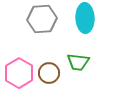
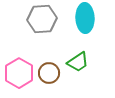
green trapezoid: rotated 40 degrees counterclockwise
